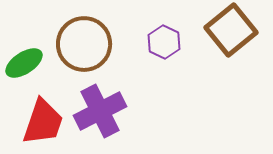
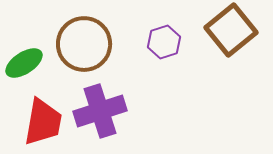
purple hexagon: rotated 16 degrees clockwise
purple cross: rotated 9 degrees clockwise
red trapezoid: rotated 9 degrees counterclockwise
